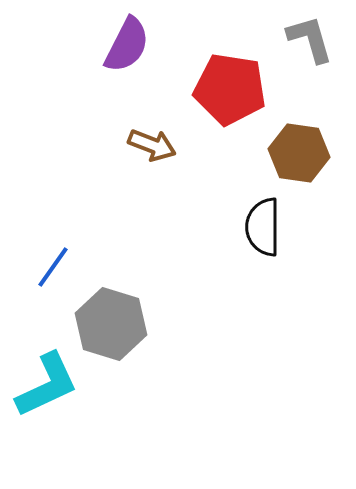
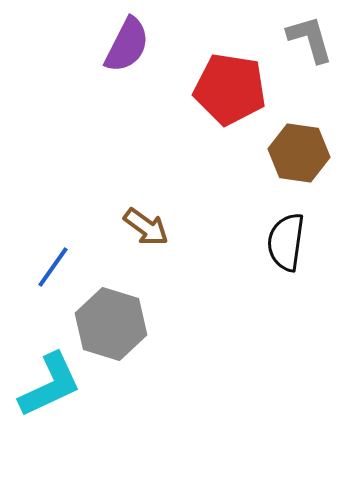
brown arrow: moved 6 px left, 82 px down; rotated 15 degrees clockwise
black semicircle: moved 23 px right, 15 px down; rotated 8 degrees clockwise
cyan L-shape: moved 3 px right
